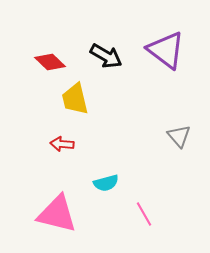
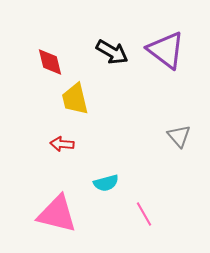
black arrow: moved 6 px right, 4 px up
red diamond: rotated 32 degrees clockwise
